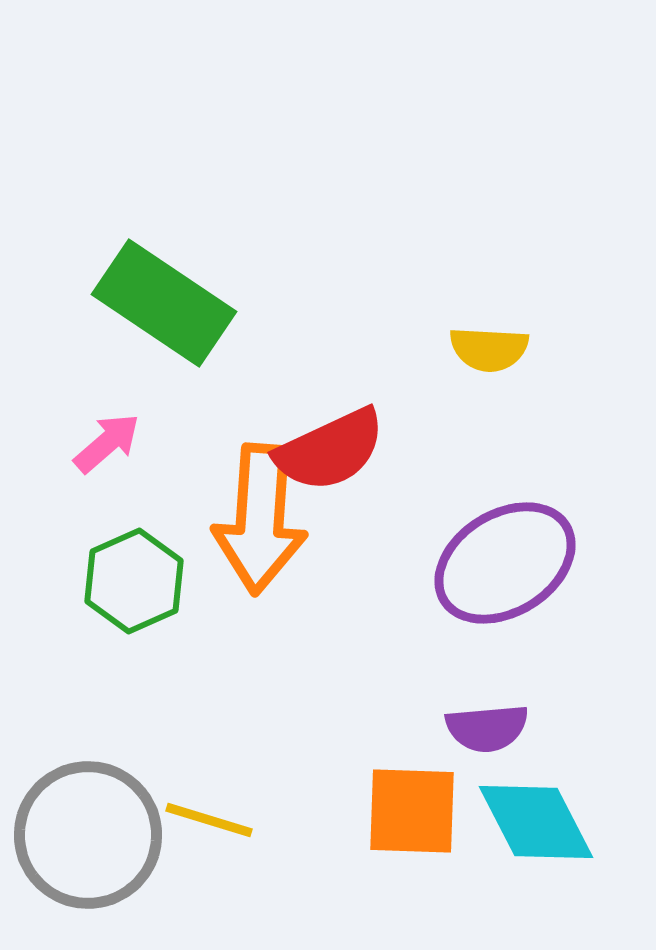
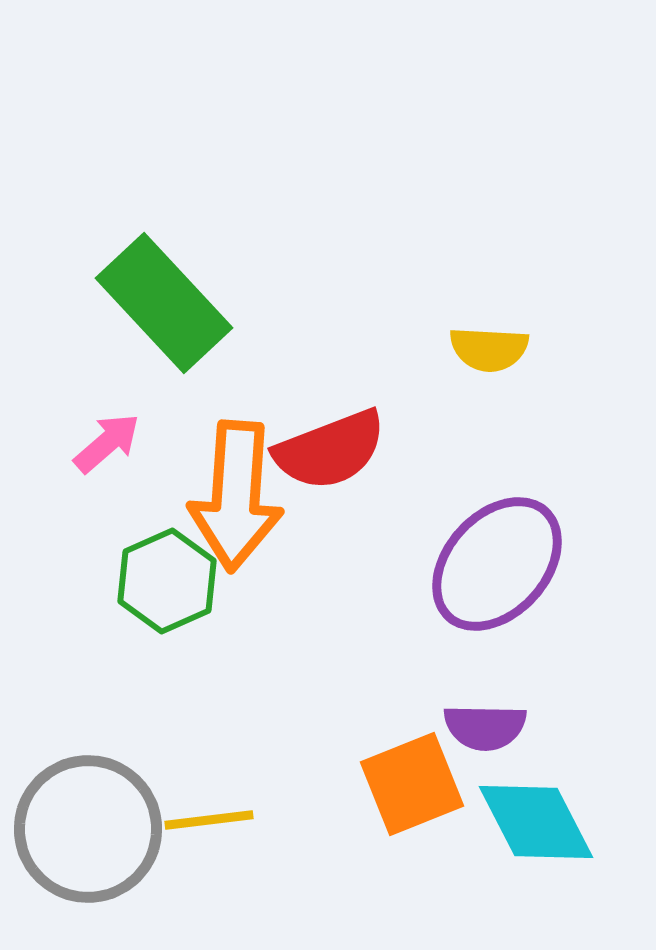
green rectangle: rotated 13 degrees clockwise
red semicircle: rotated 4 degrees clockwise
orange arrow: moved 24 px left, 23 px up
purple ellipse: moved 8 px left, 1 px down; rotated 16 degrees counterclockwise
green hexagon: moved 33 px right
purple semicircle: moved 2 px left, 1 px up; rotated 6 degrees clockwise
orange square: moved 27 px up; rotated 24 degrees counterclockwise
yellow line: rotated 24 degrees counterclockwise
gray circle: moved 6 px up
